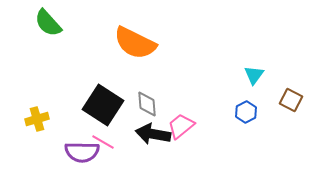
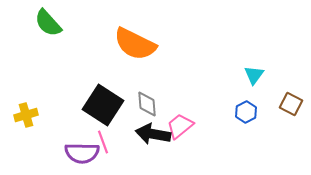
orange semicircle: moved 1 px down
brown square: moved 4 px down
yellow cross: moved 11 px left, 4 px up
pink trapezoid: moved 1 px left
pink line: rotated 40 degrees clockwise
purple semicircle: moved 1 px down
